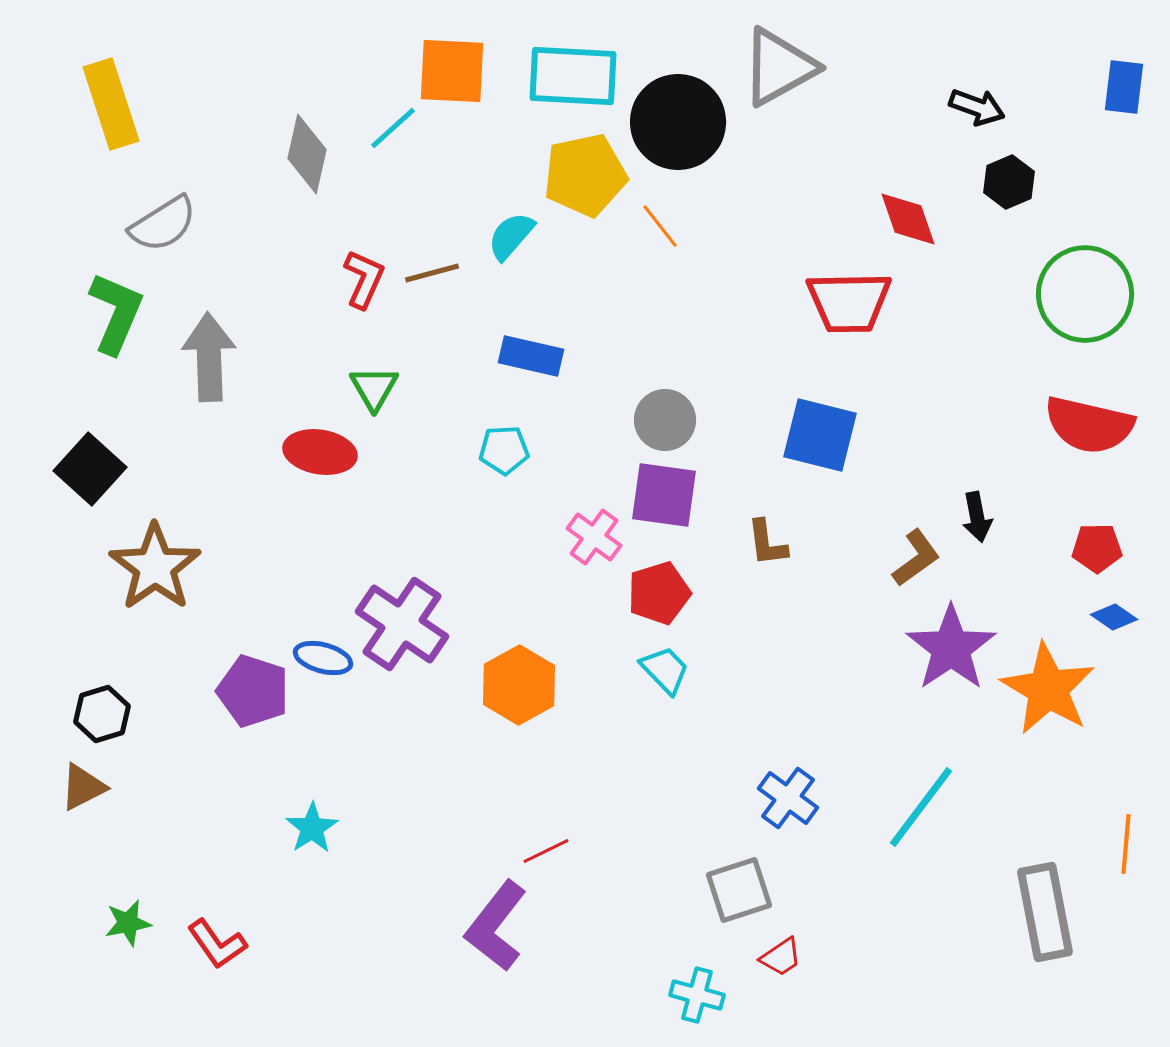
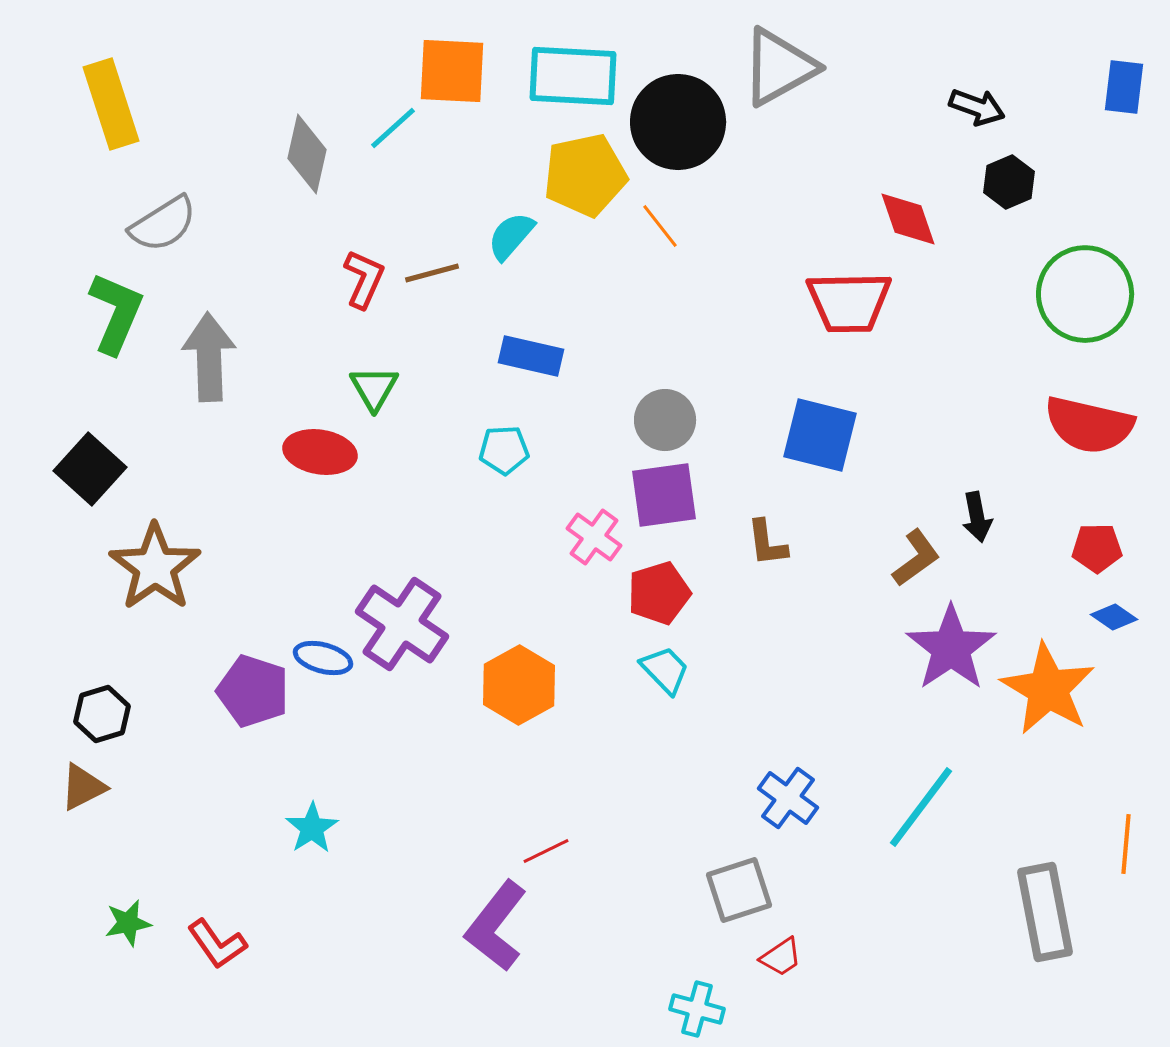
purple square at (664, 495): rotated 16 degrees counterclockwise
cyan cross at (697, 995): moved 14 px down
